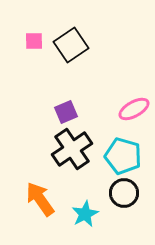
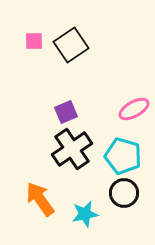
cyan star: rotated 16 degrees clockwise
